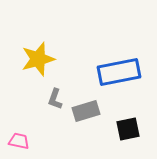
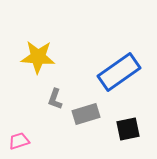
yellow star: moved 2 px up; rotated 20 degrees clockwise
blue rectangle: rotated 24 degrees counterclockwise
gray rectangle: moved 3 px down
pink trapezoid: rotated 30 degrees counterclockwise
